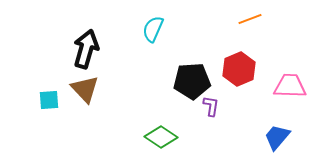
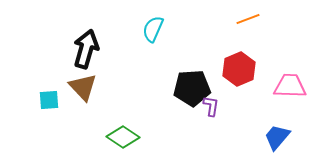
orange line: moved 2 px left
black pentagon: moved 7 px down
brown triangle: moved 2 px left, 2 px up
green diamond: moved 38 px left
